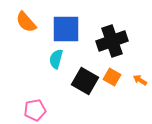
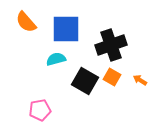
black cross: moved 1 px left, 4 px down
cyan semicircle: rotated 60 degrees clockwise
pink pentagon: moved 5 px right
